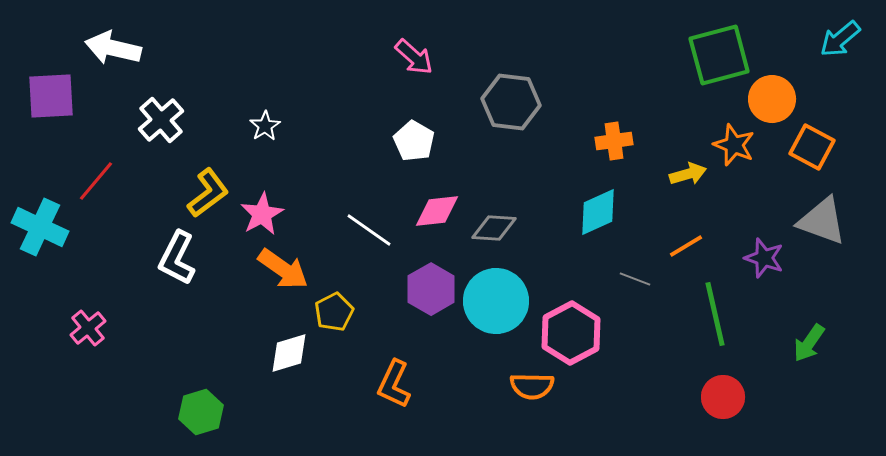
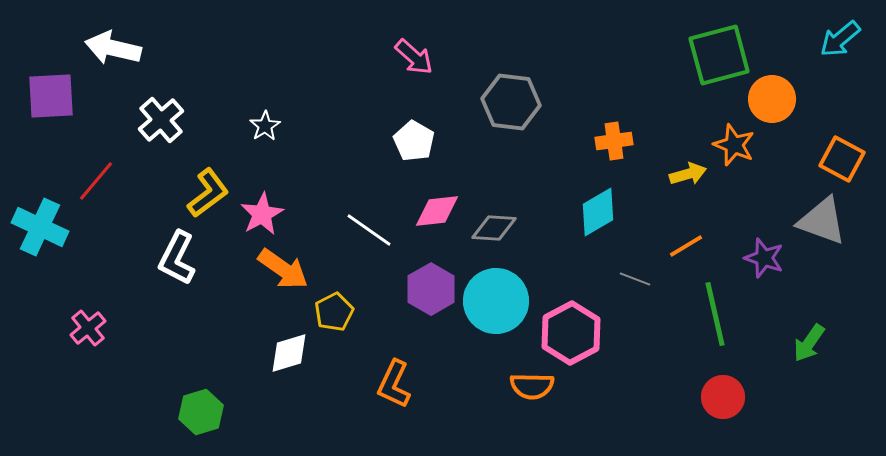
orange square: moved 30 px right, 12 px down
cyan diamond: rotated 6 degrees counterclockwise
